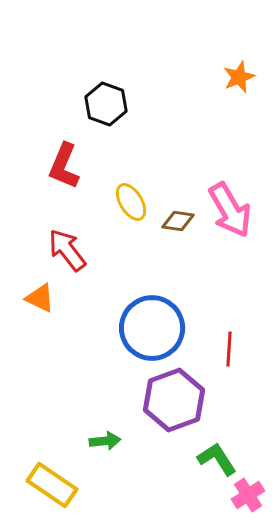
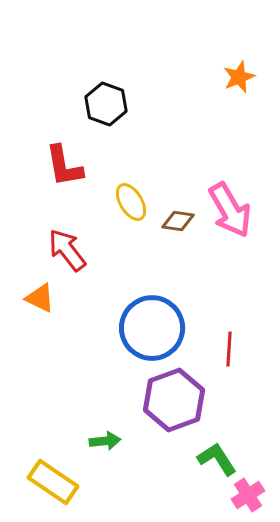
red L-shape: rotated 33 degrees counterclockwise
yellow rectangle: moved 1 px right, 3 px up
